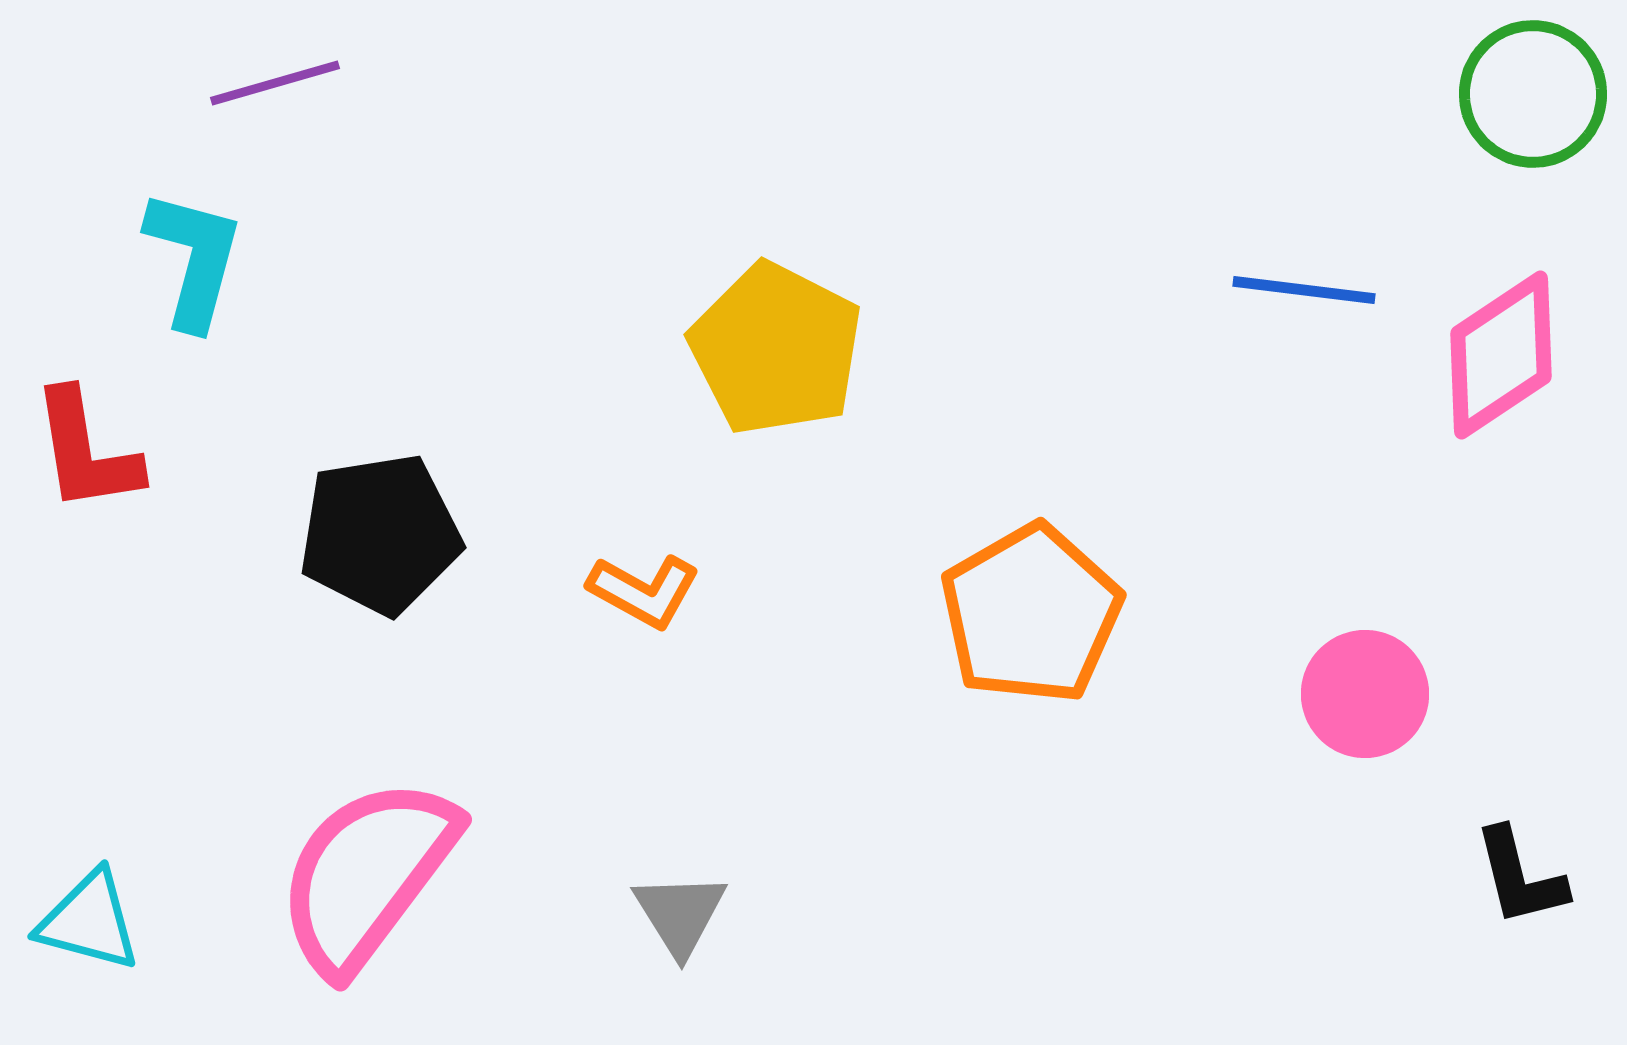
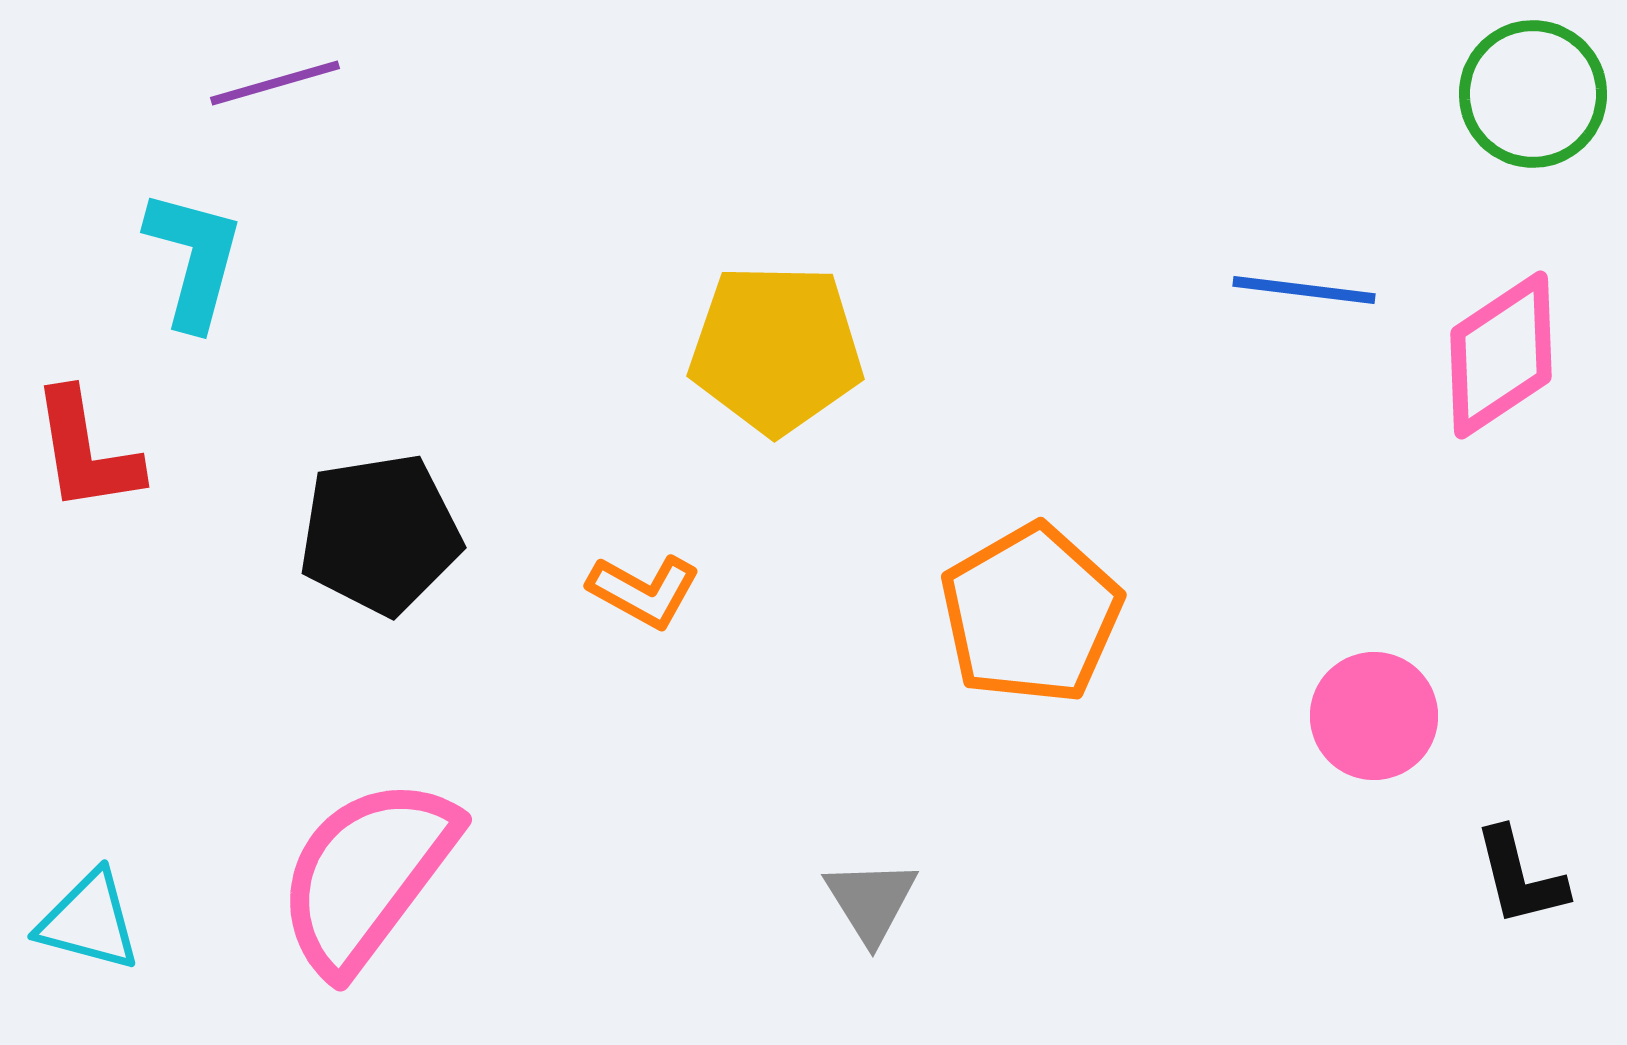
yellow pentagon: rotated 26 degrees counterclockwise
pink circle: moved 9 px right, 22 px down
gray triangle: moved 191 px right, 13 px up
